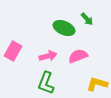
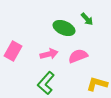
pink arrow: moved 1 px right, 2 px up
green L-shape: rotated 20 degrees clockwise
